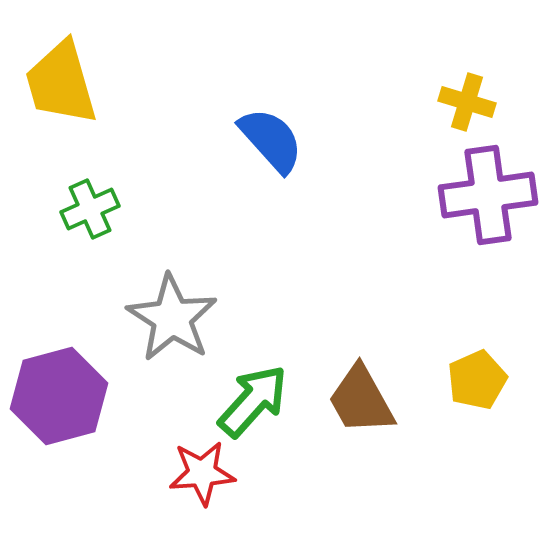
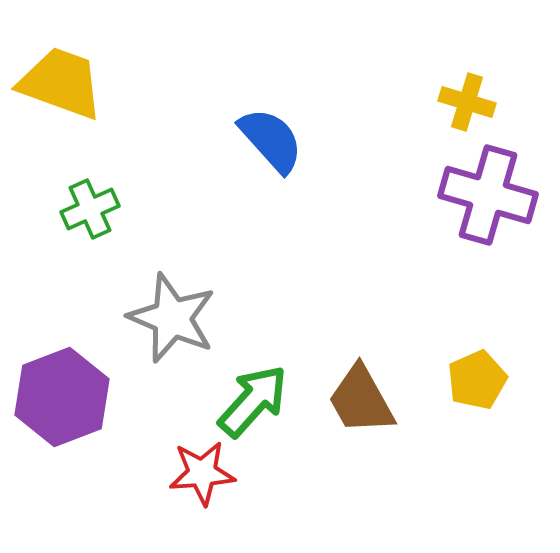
yellow trapezoid: rotated 126 degrees clockwise
purple cross: rotated 24 degrees clockwise
gray star: rotated 10 degrees counterclockwise
purple hexagon: moved 3 px right, 1 px down; rotated 6 degrees counterclockwise
